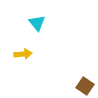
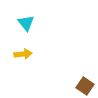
cyan triangle: moved 11 px left
